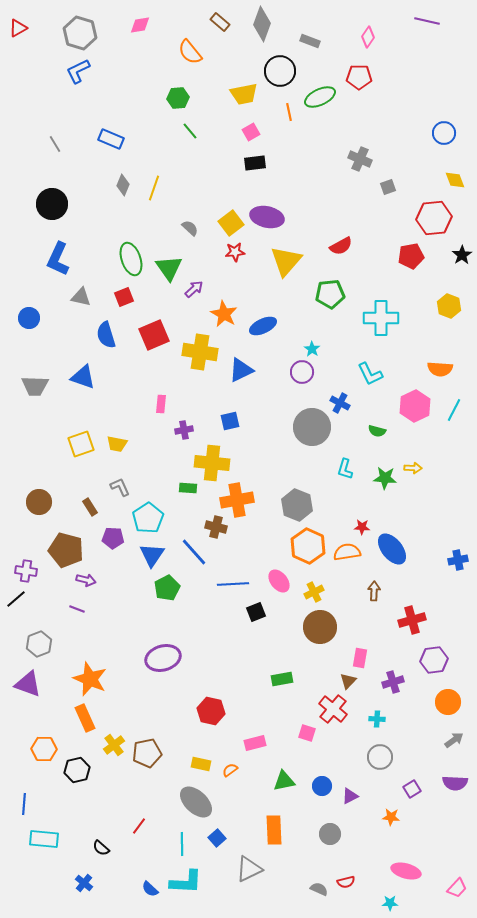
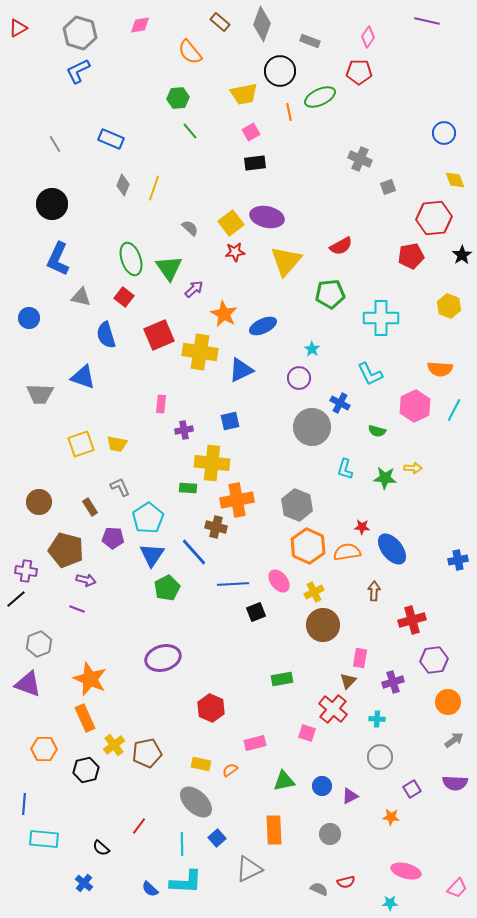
red pentagon at (359, 77): moved 5 px up
red square at (124, 297): rotated 30 degrees counterclockwise
red square at (154, 335): moved 5 px right
purple circle at (302, 372): moved 3 px left, 6 px down
gray trapezoid at (35, 386): moved 5 px right, 8 px down
brown circle at (320, 627): moved 3 px right, 2 px up
red hexagon at (211, 711): moved 3 px up; rotated 12 degrees clockwise
black hexagon at (77, 770): moved 9 px right
